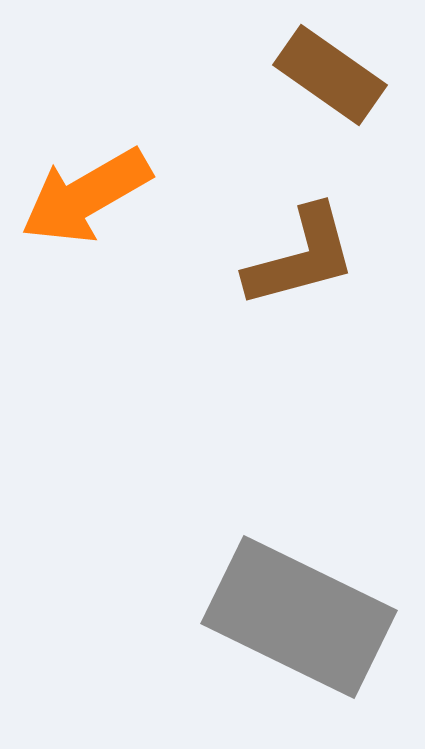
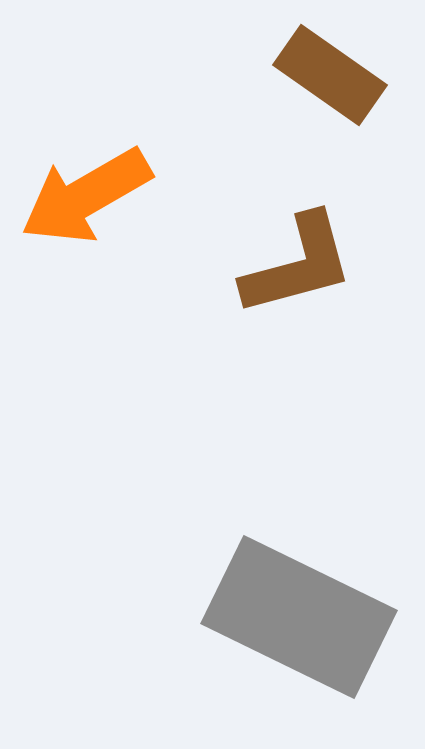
brown L-shape: moved 3 px left, 8 px down
